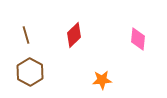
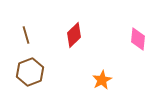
brown hexagon: rotated 12 degrees clockwise
orange star: rotated 24 degrees counterclockwise
